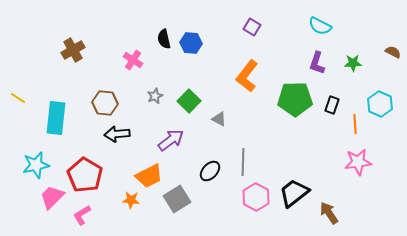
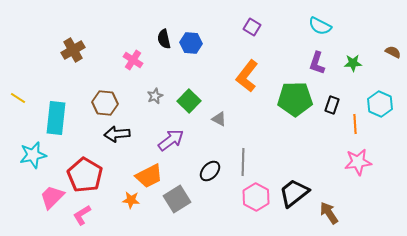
cyan star: moved 3 px left, 10 px up
